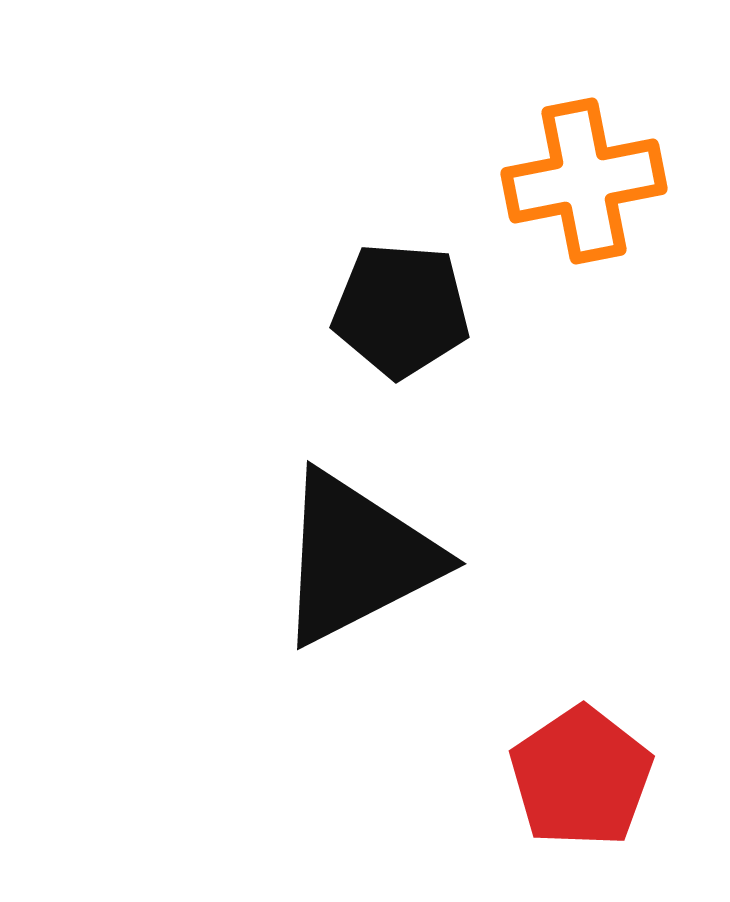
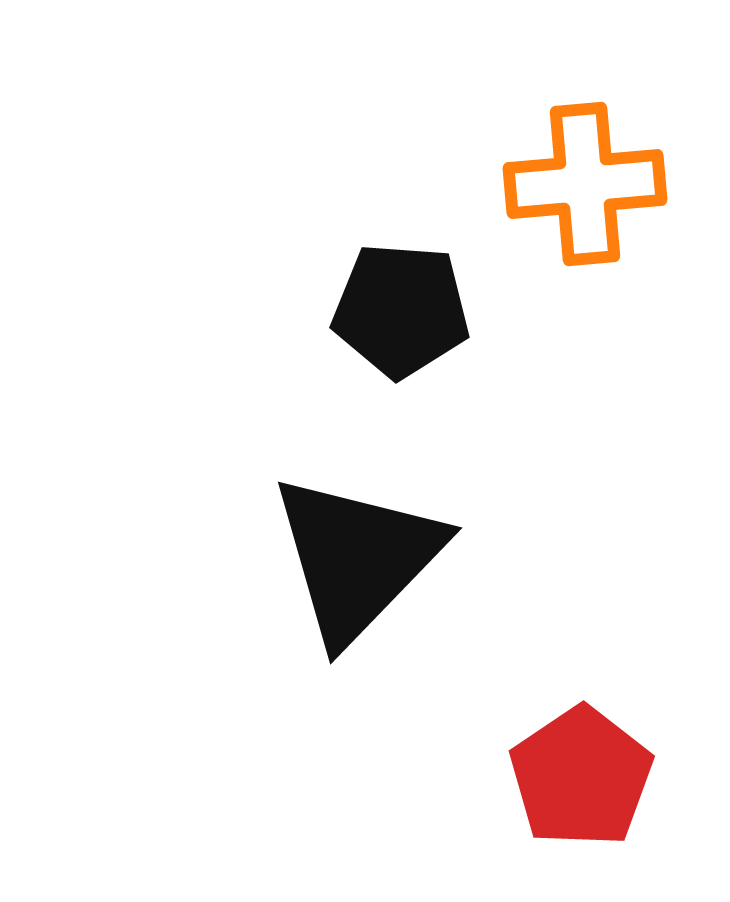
orange cross: moved 1 px right, 3 px down; rotated 6 degrees clockwise
black triangle: rotated 19 degrees counterclockwise
